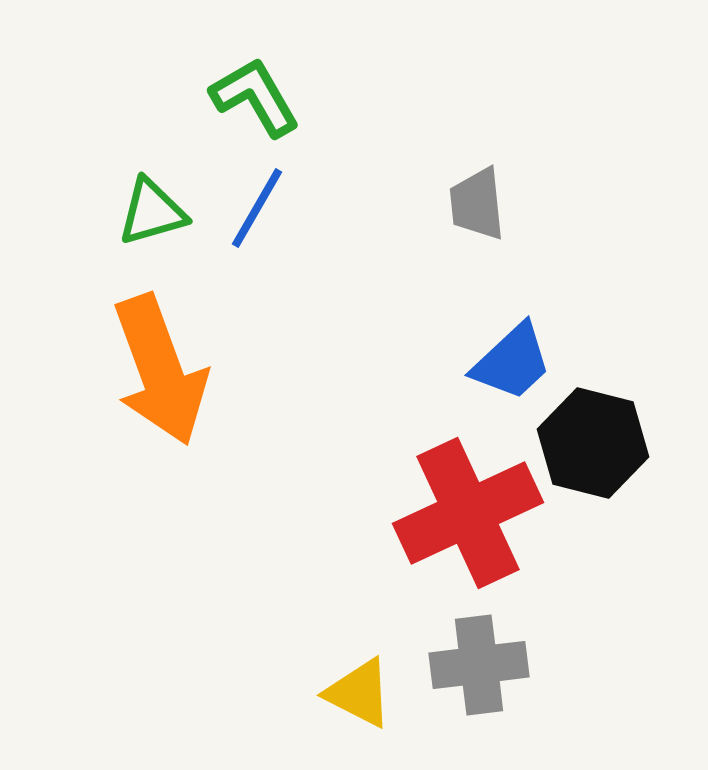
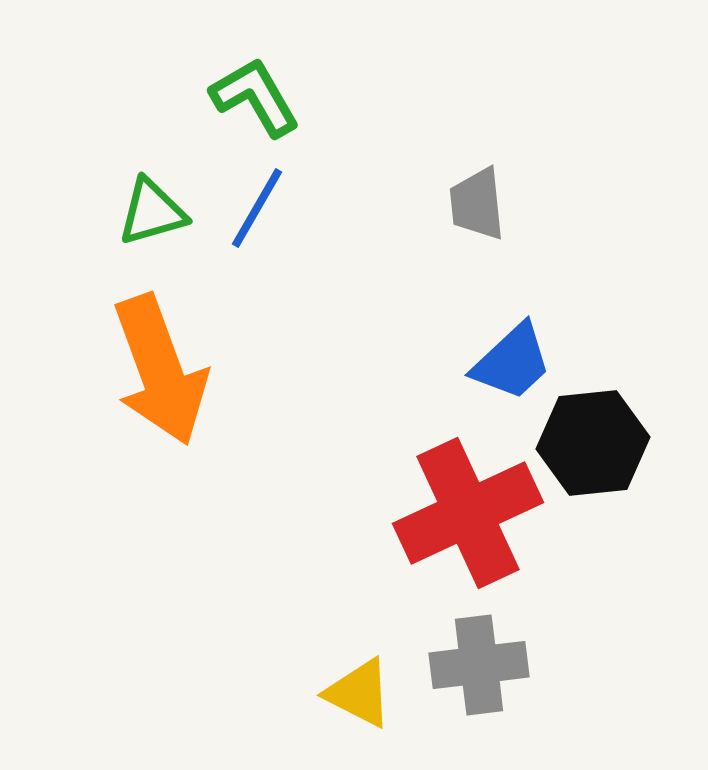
black hexagon: rotated 20 degrees counterclockwise
